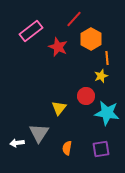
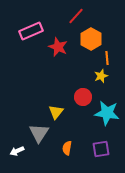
red line: moved 2 px right, 3 px up
pink rectangle: rotated 15 degrees clockwise
red circle: moved 3 px left, 1 px down
yellow triangle: moved 3 px left, 4 px down
white arrow: moved 8 px down; rotated 16 degrees counterclockwise
